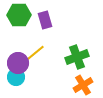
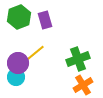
green hexagon: moved 2 px down; rotated 20 degrees counterclockwise
green cross: moved 1 px right, 2 px down
